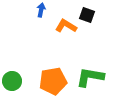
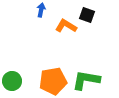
green L-shape: moved 4 px left, 3 px down
